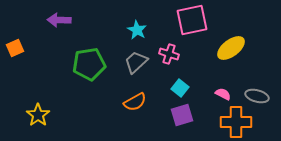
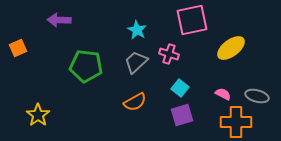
orange square: moved 3 px right
green pentagon: moved 3 px left, 2 px down; rotated 16 degrees clockwise
